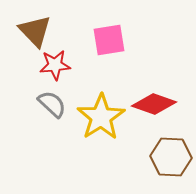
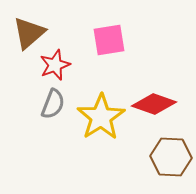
brown triangle: moved 6 px left, 2 px down; rotated 33 degrees clockwise
red star: rotated 16 degrees counterclockwise
gray semicircle: moved 1 px right; rotated 68 degrees clockwise
